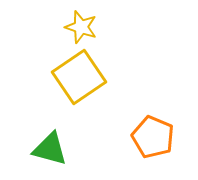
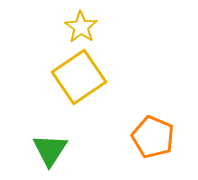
yellow star: rotated 16 degrees clockwise
green triangle: moved 1 px down; rotated 48 degrees clockwise
